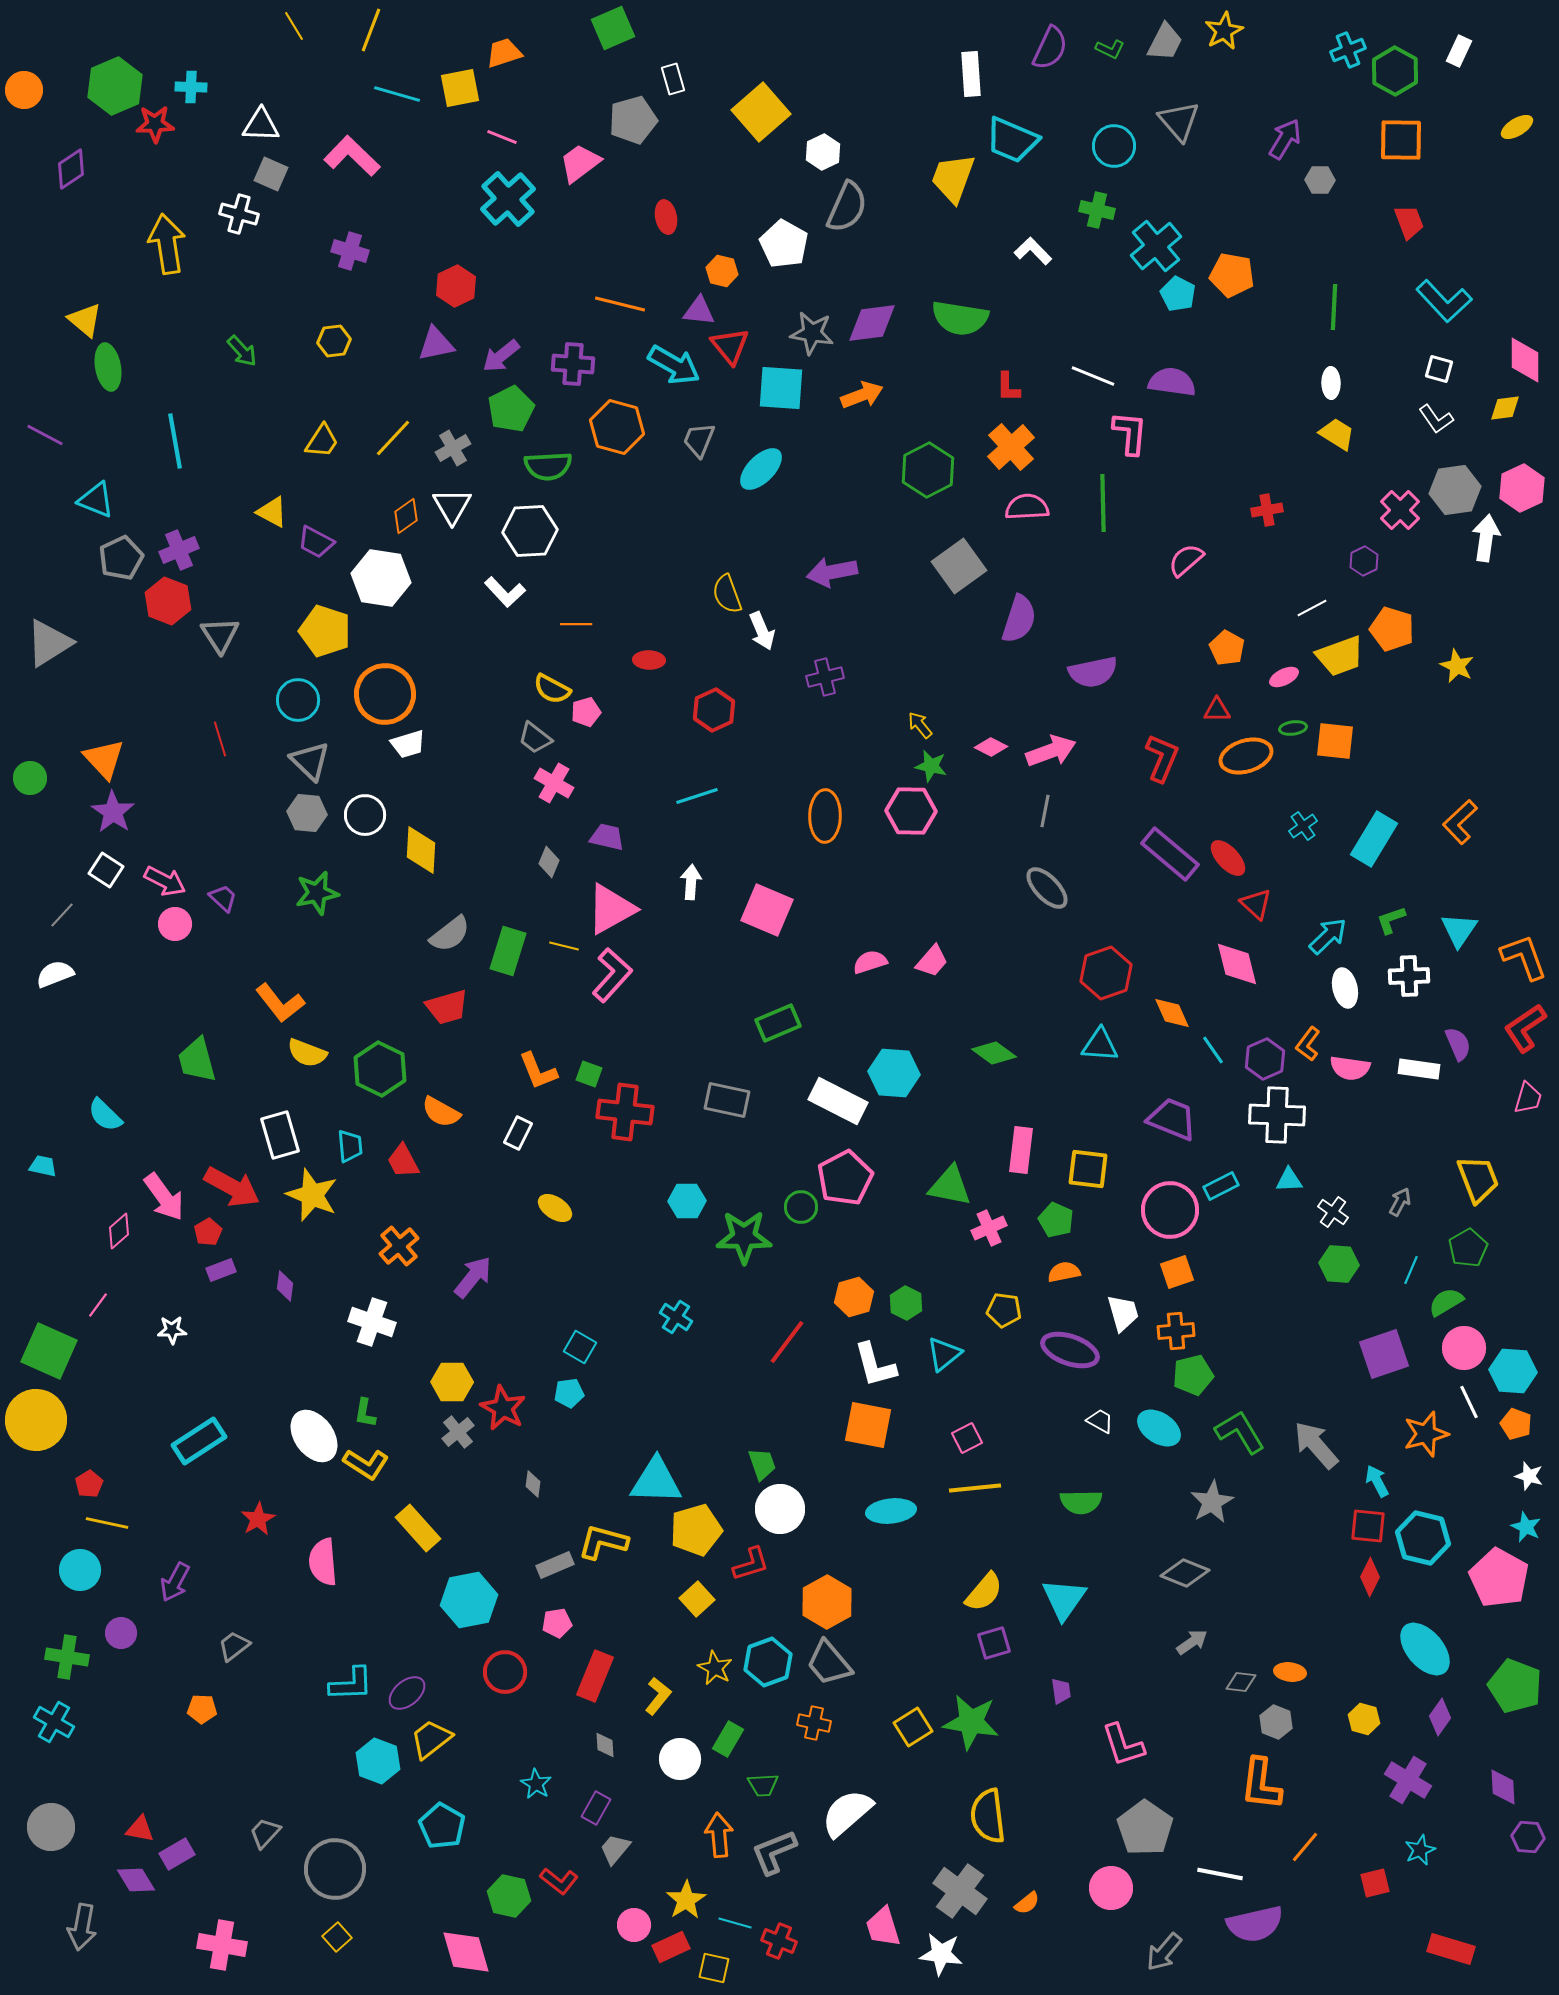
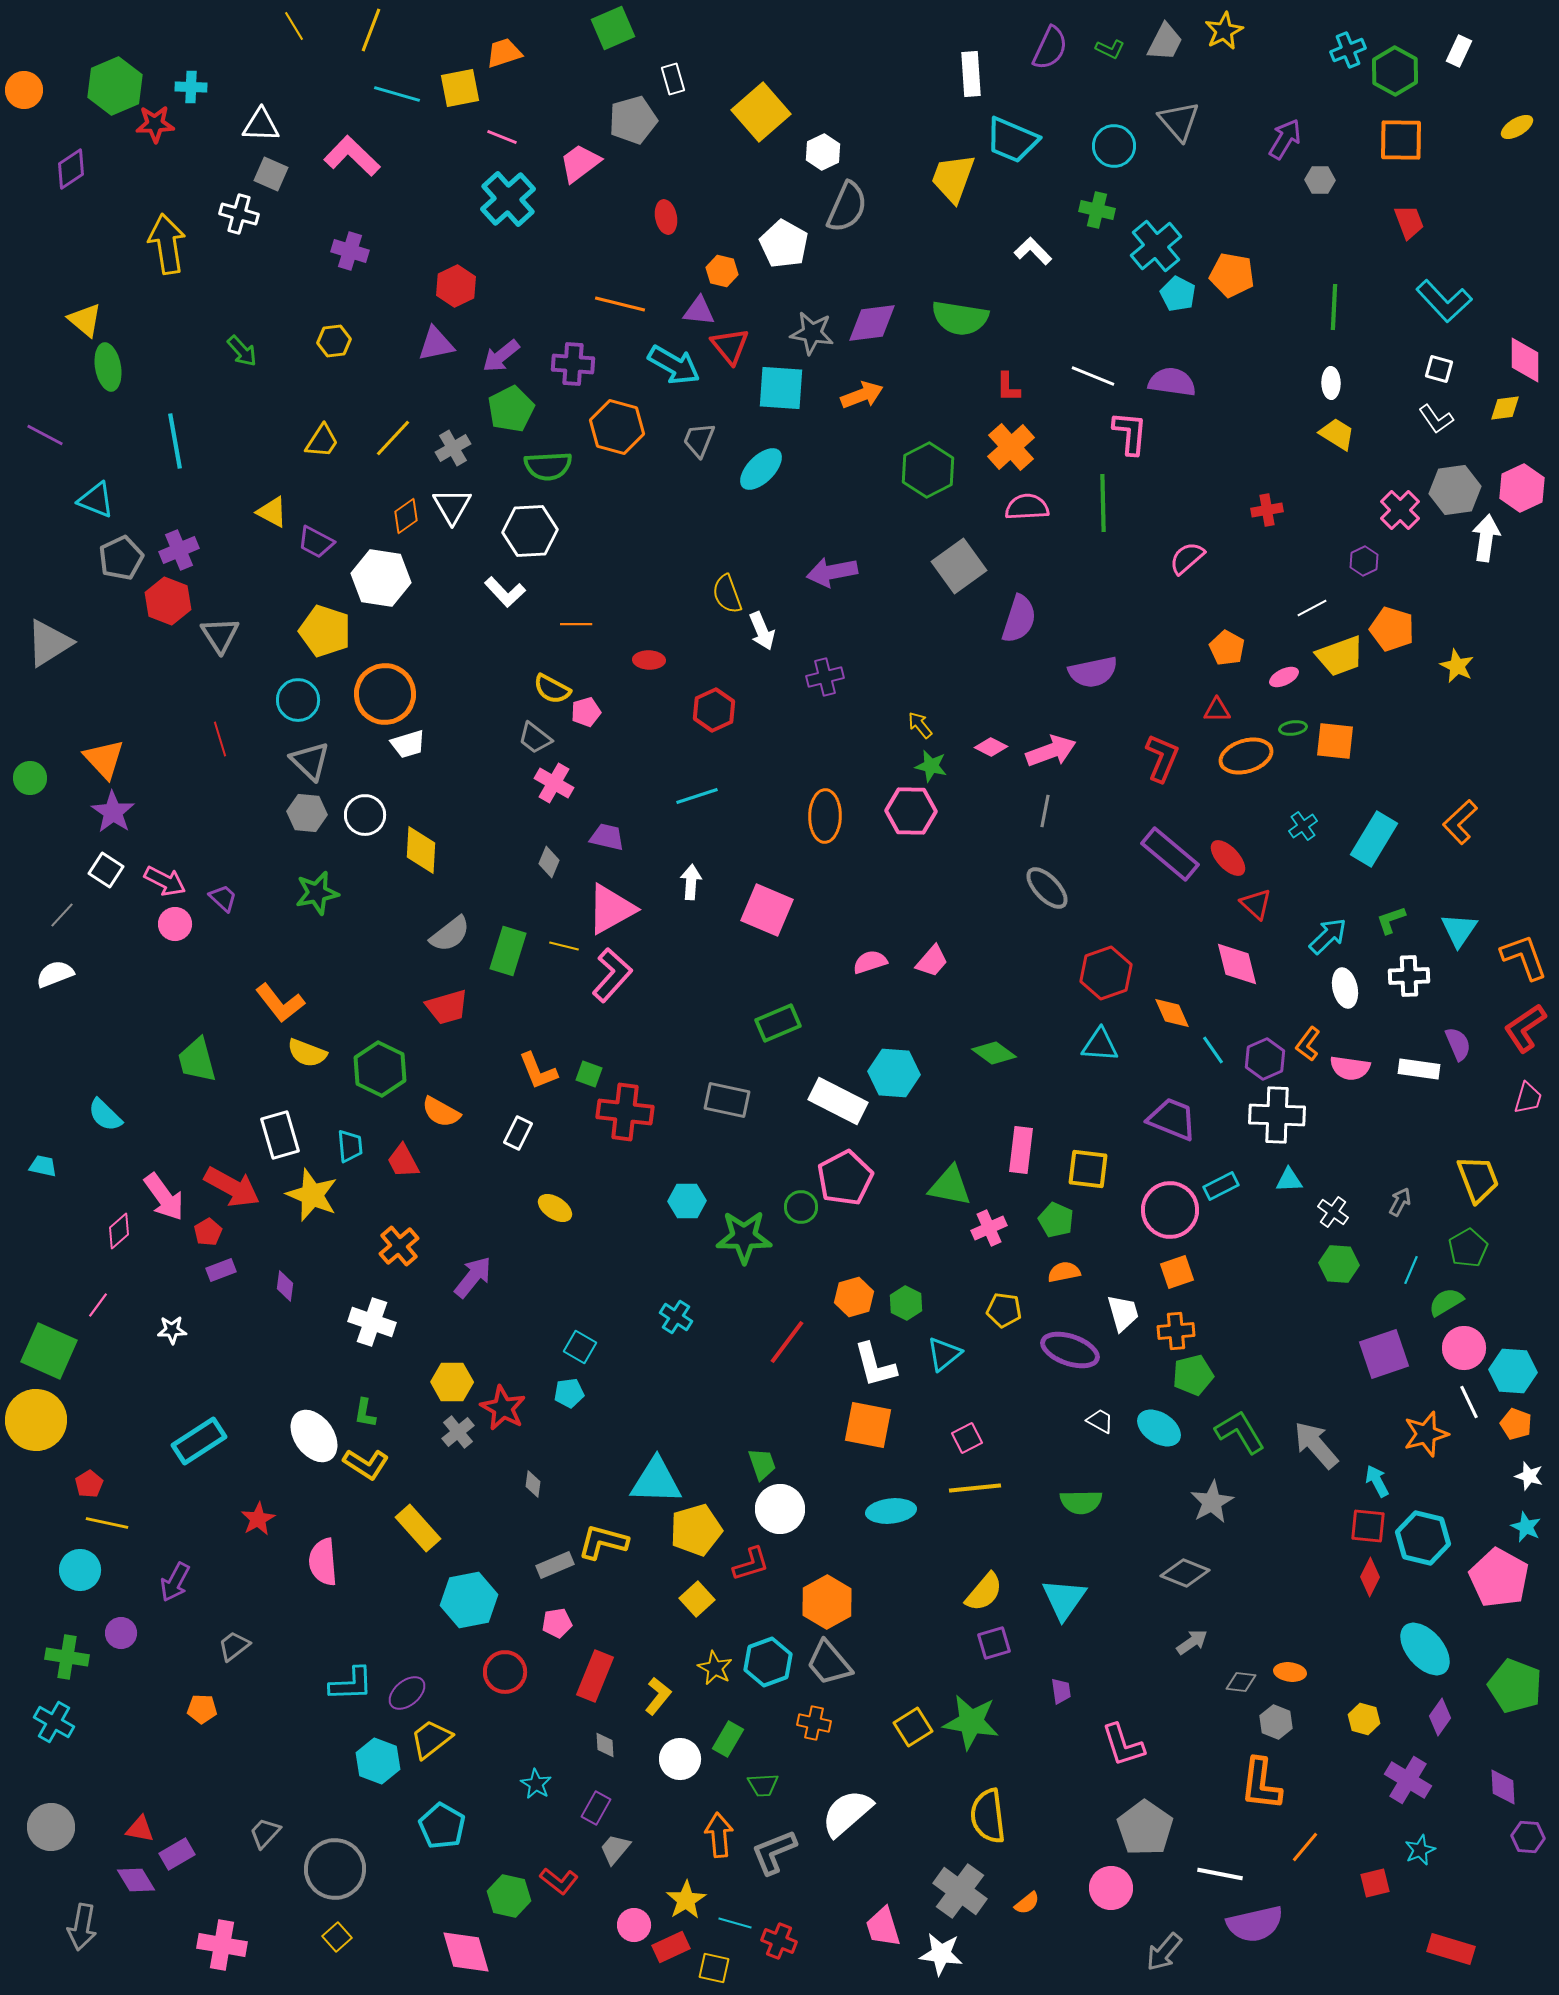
pink semicircle at (1186, 560): moved 1 px right, 2 px up
